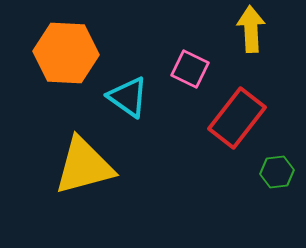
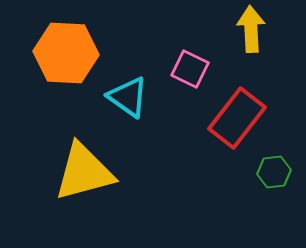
yellow triangle: moved 6 px down
green hexagon: moved 3 px left
